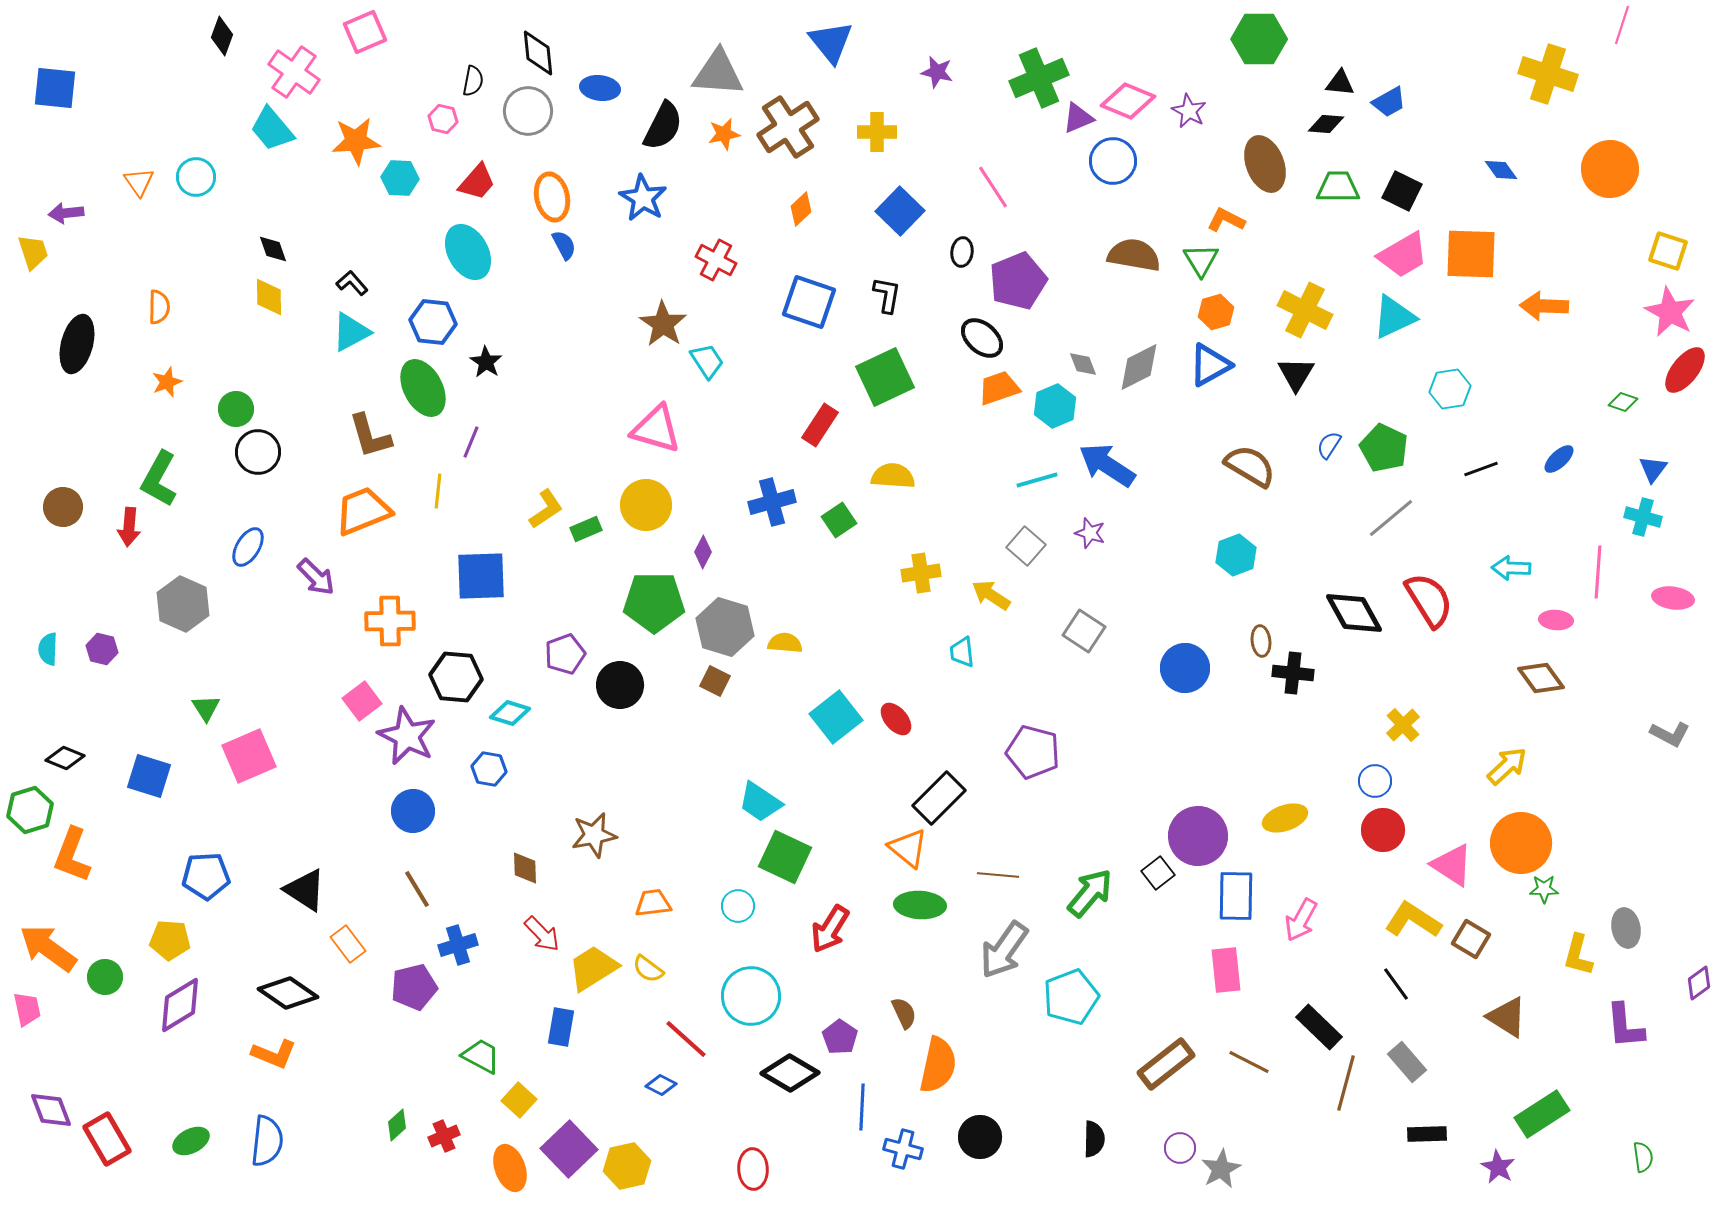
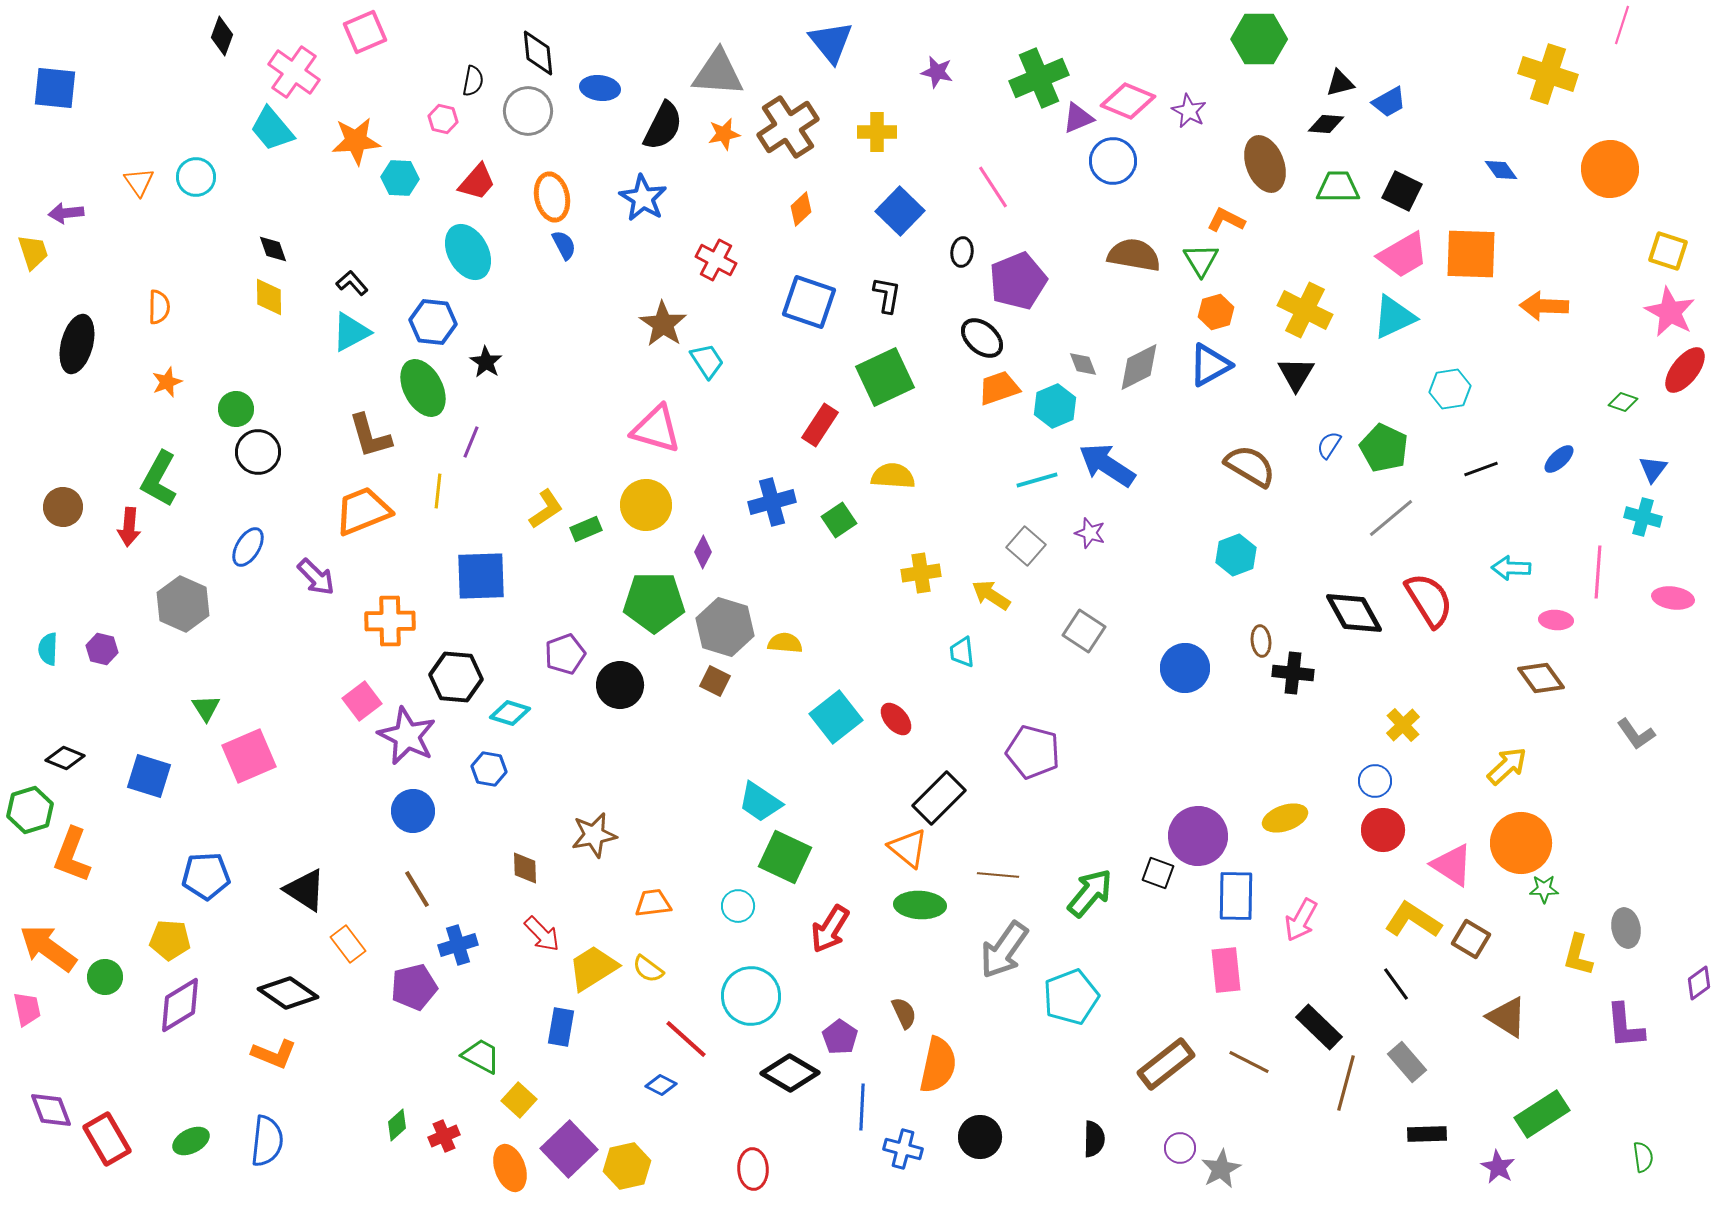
black triangle at (1340, 83): rotated 20 degrees counterclockwise
gray L-shape at (1670, 734): moved 34 px left; rotated 27 degrees clockwise
black square at (1158, 873): rotated 32 degrees counterclockwise
